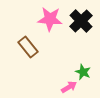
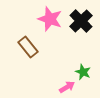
pink star: rotated 15 degrees clockwise
pink arrow: moved 2 px left
